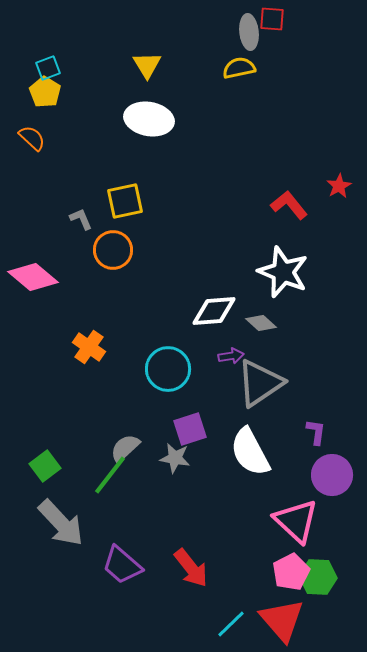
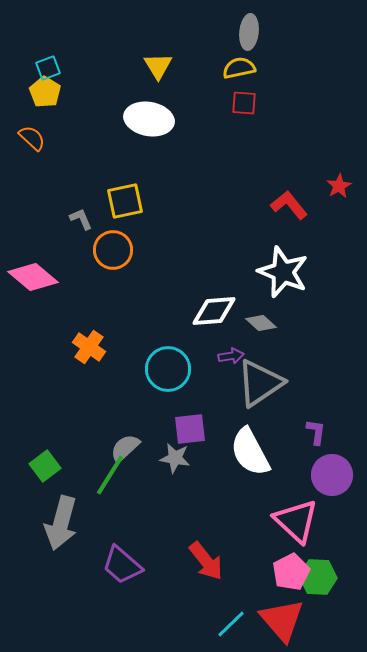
red square: moved 28 px left, 84 px down
gray ellipse: rotated 12 degrees clockwise
yellow triangle: moved 11 px right, 1 px down
purple square: rotated 12 degrees clockwise
green line: rotated 6 degrees counterclockwise
gray arrow: rotated 58 degrees clockwise
red arrow: moved 15 px right, 7 px up
